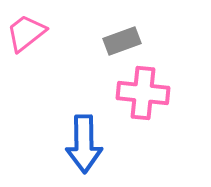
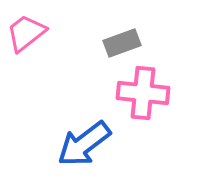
gray rectangle: moved 2 px down
blue arrow: rotated 54 degrees clockwise
